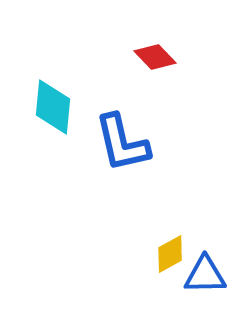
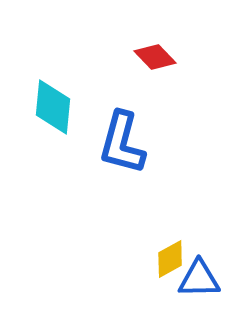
blue L-shape: rotated 28 degrees clockwise
yellow diamond: moved 5 px down
blue triangle: moved 6 px left, 4 px down
